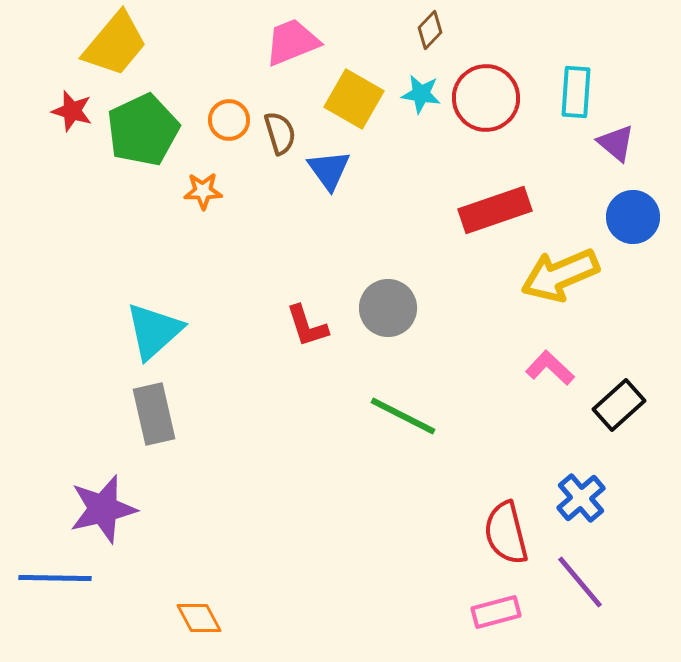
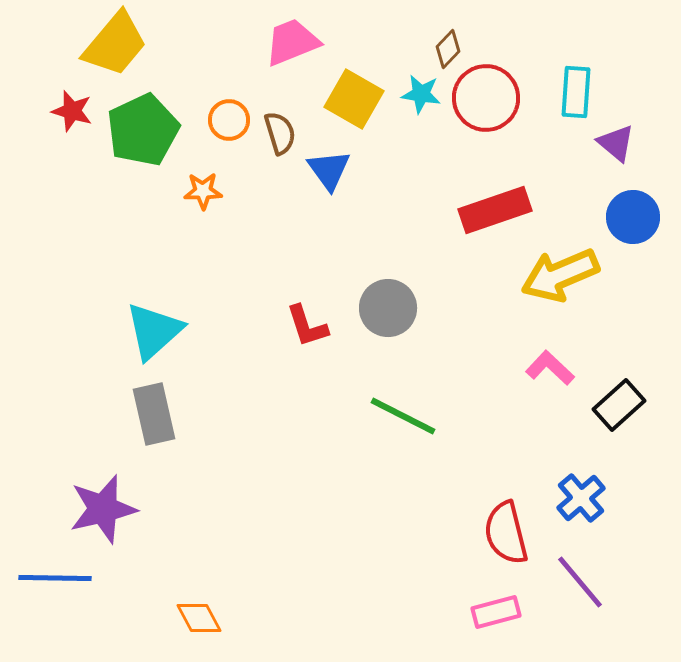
brown diamond: moved 18 px right, 19 px down
